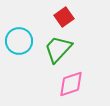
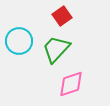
red square: moved 2 px left, 1 px up
green trapezoid: moved 2 px left
